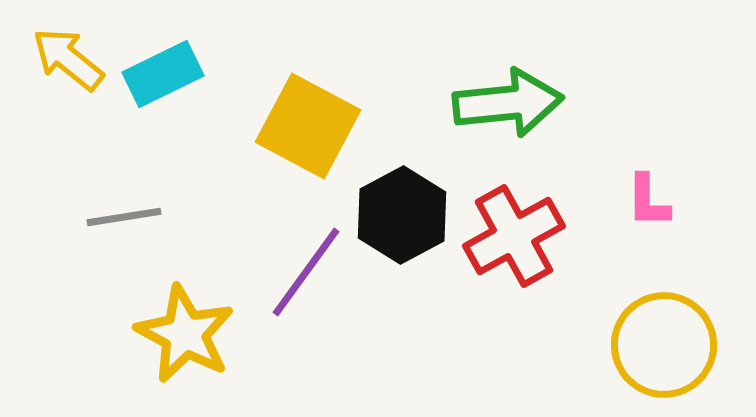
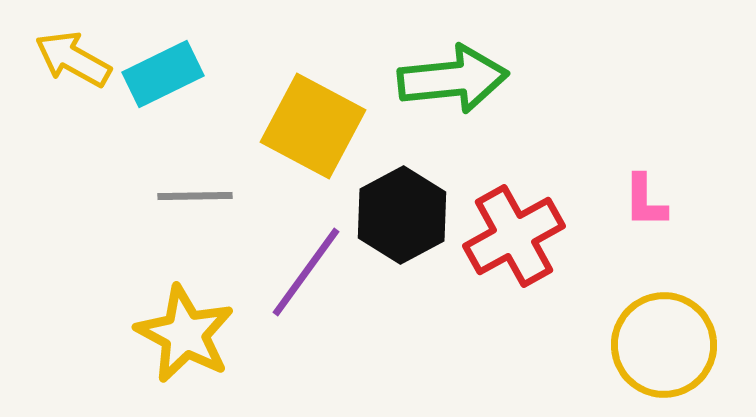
yellow arrow: moved 5 px right; rotated 10 degrees counterclockwise
green arrow: moved 55 px left, 24 px up
yellow square: moved 5 px right
pink L-shape: moved 3 px left
gray line: moved 71 px right, 21 px up; rotated 8 degrees clockwise
